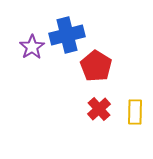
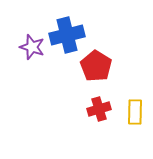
purple star: rotated 20 degrees counterclockwise
red cross: rotated 25 degrees clockwise
